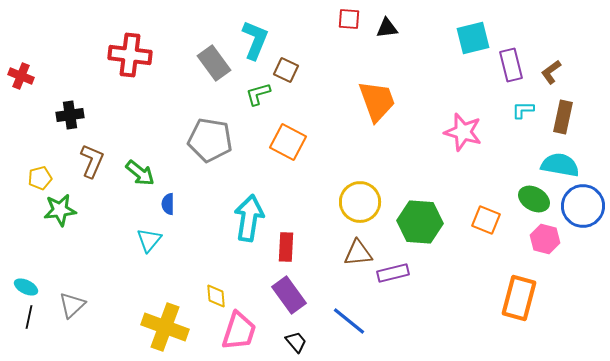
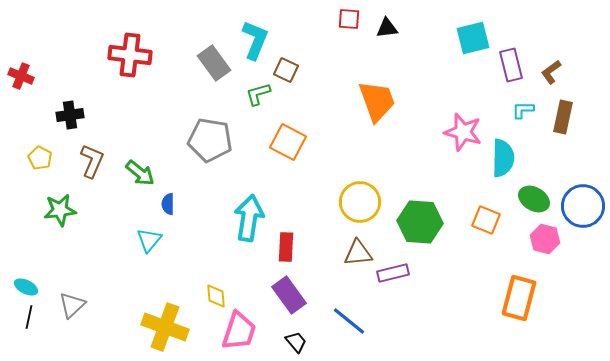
cyan semicircle at (560, 165): moved 57 px left, 7 px up; rotated 81 degrees clockwise
yellow pentagon at (40, 178): moved 20 px up; rotated 30 degrees counterclockwise
